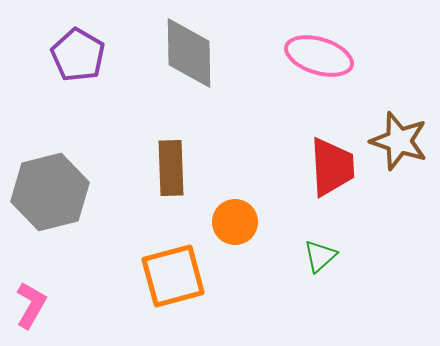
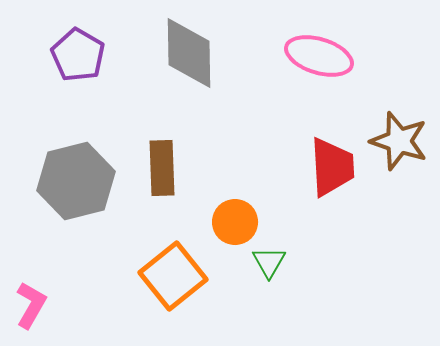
brown rectangle: moved 9 px left
gray hexagon: moved 26 px right, 11 px up
green triangle: moved 51 px left, 6 px down; rotated 18 degrees counterclockwise
orange square: rotated 24 degrees counterclockwise
